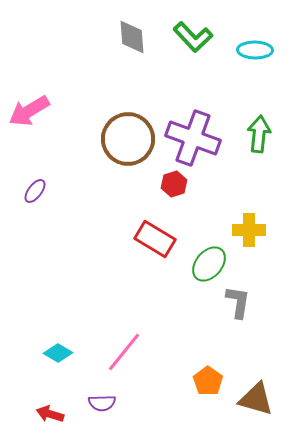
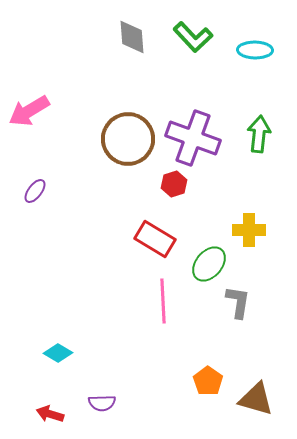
pink line: moved 39 px right, 51 px up; rotated 42 degrees counterclockwise
